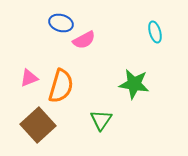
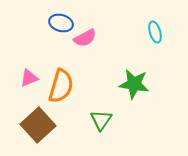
pink semicircle: moved 1 px right, 2 px up
